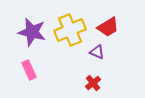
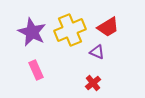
purple star: rotated 12 degrees clockwise
pink rectangle: moved 7 px right
